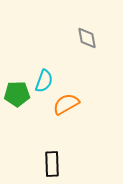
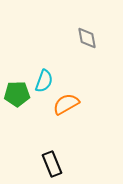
black rectangle: rotated 20 degrees counterclockwise
